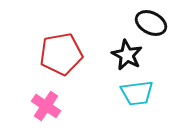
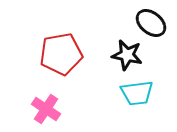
black ellipse: rotated 12 degrees clockwise
black star: rotated 16 degrees counterclockwise
pink cross: moved 3 px down
